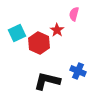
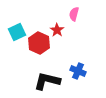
cyan square: moved 1 px up
